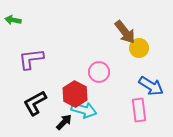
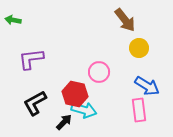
brown arrow: moved 12 px up
blue arrow: moved 4 px left
red hexagon: rotated 15 degrees counterclockwise
